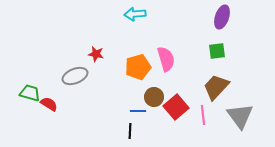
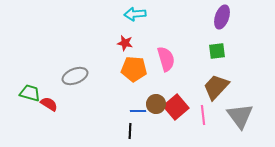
red star: moved 29 px right, 11 px up
orange pentagon: moved 4 px left, 2 px down; rotated 20 degrees clockwise
brown circle: moved 2 px right, 7 px down
